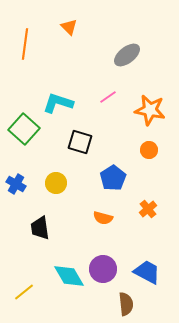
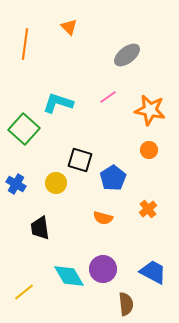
black square: moved 18 px down
blue trapezoid: moved 6 px right
